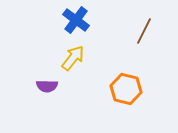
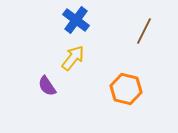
purple semicircle: rotated 55 degrees clockwise
